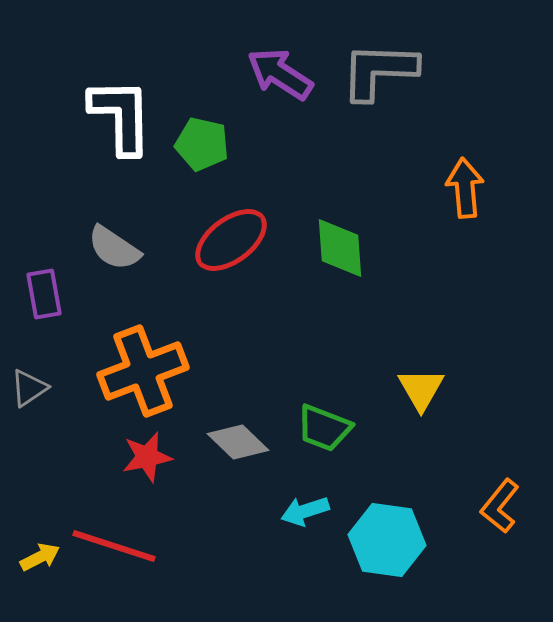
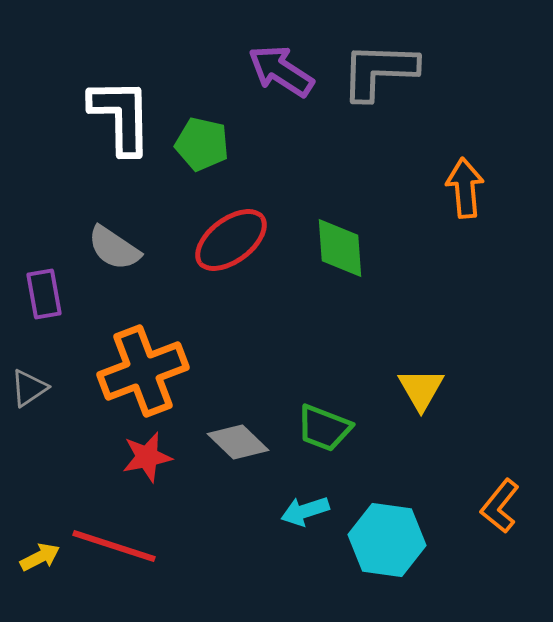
purple arrow: moved 1 px right, 3 px up
